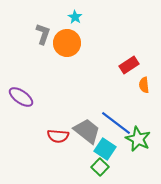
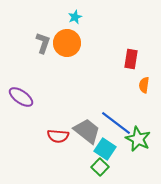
cyan star: rotated 16 degrees clockwise
gray L-shape: moved 9 px down
red rectangle: moved 2 px right, 6 px up; rotated 48 degrees counterclockwise
orange semicircle: rotated 14 degrees clockwise
